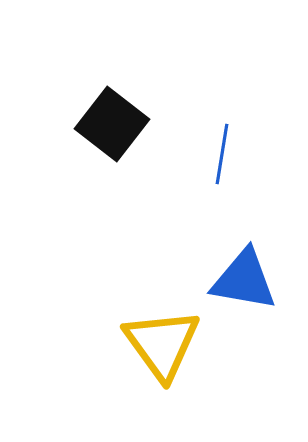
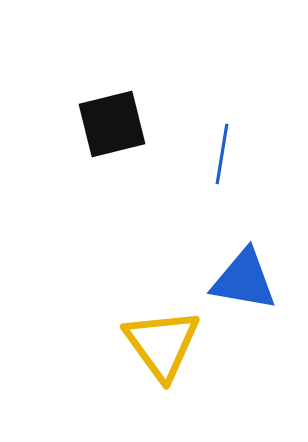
black square: rotated 38 degrees clockwise
